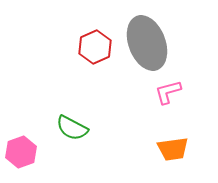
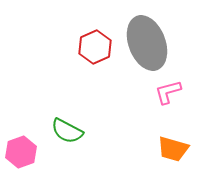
green semicircle: moved 5 px left, 3 px down
orange trapezoid: rotated 24 degrees clockwise
